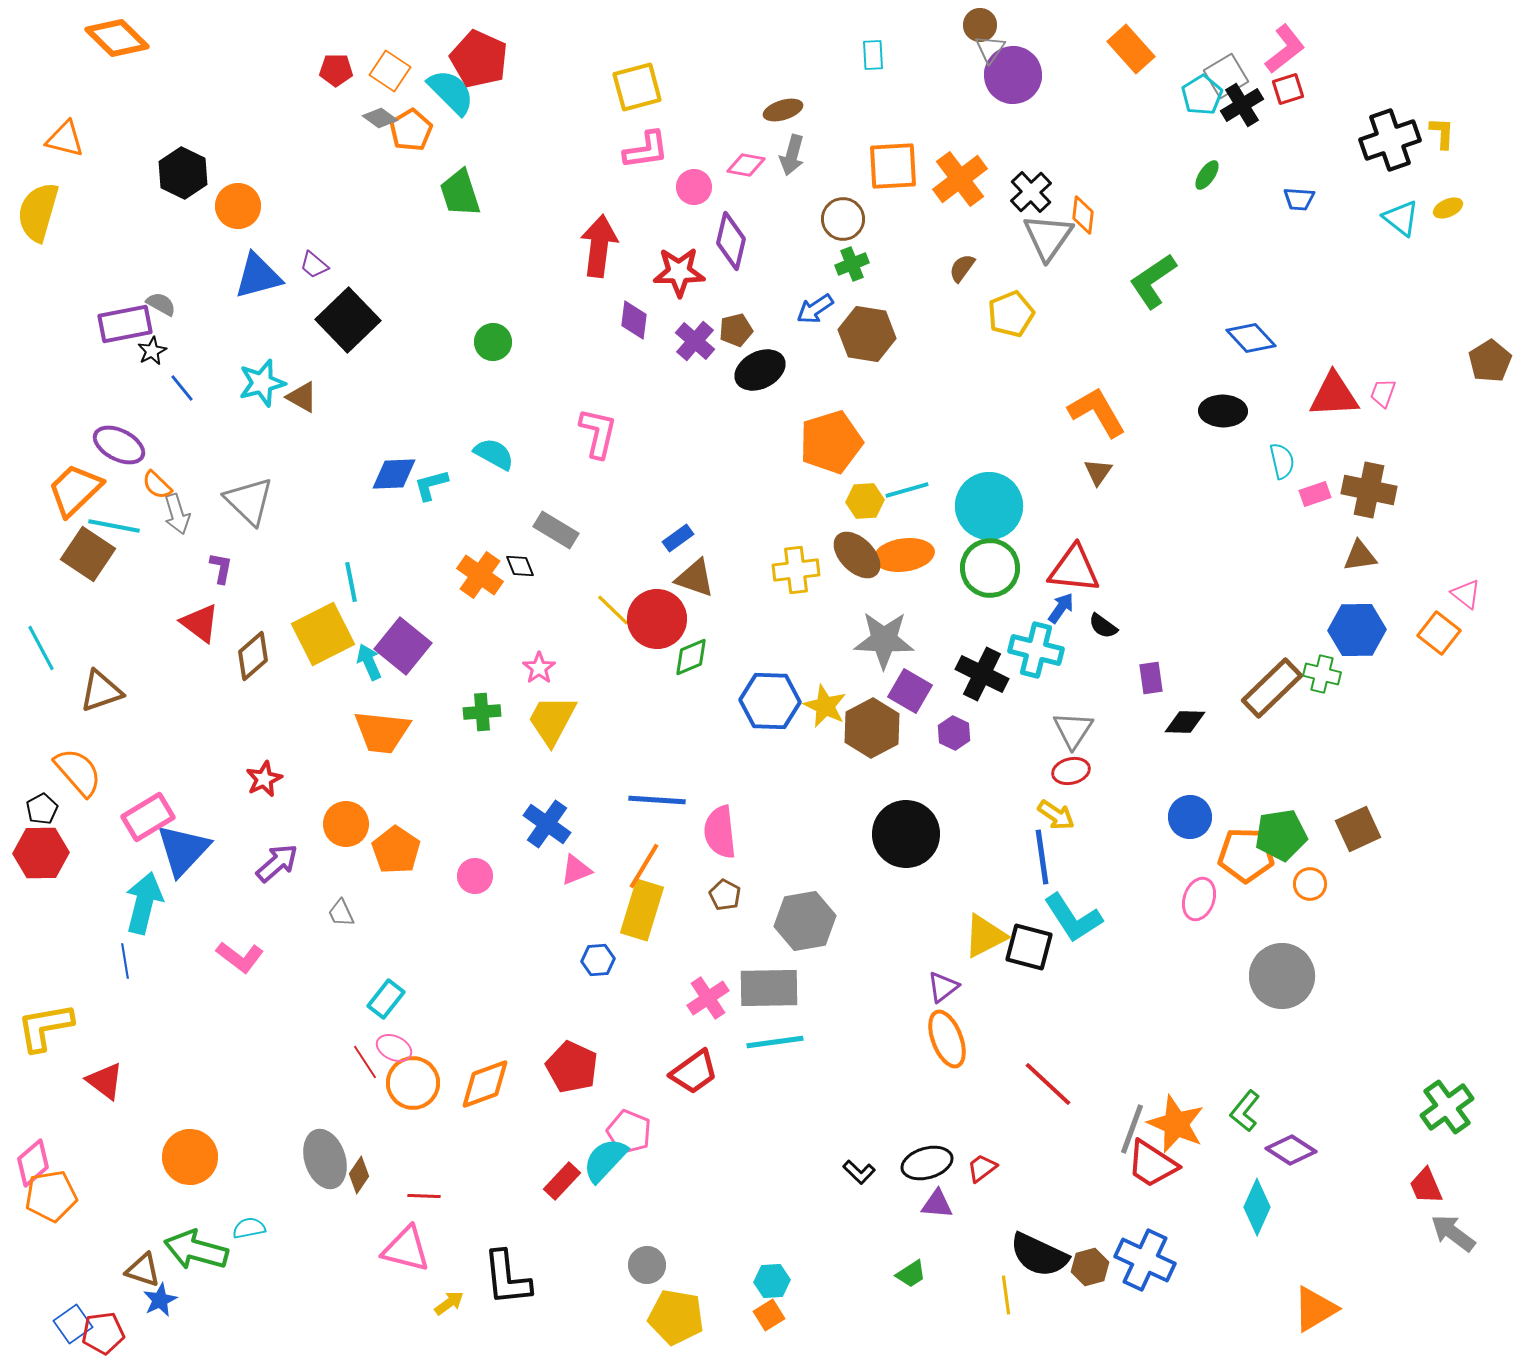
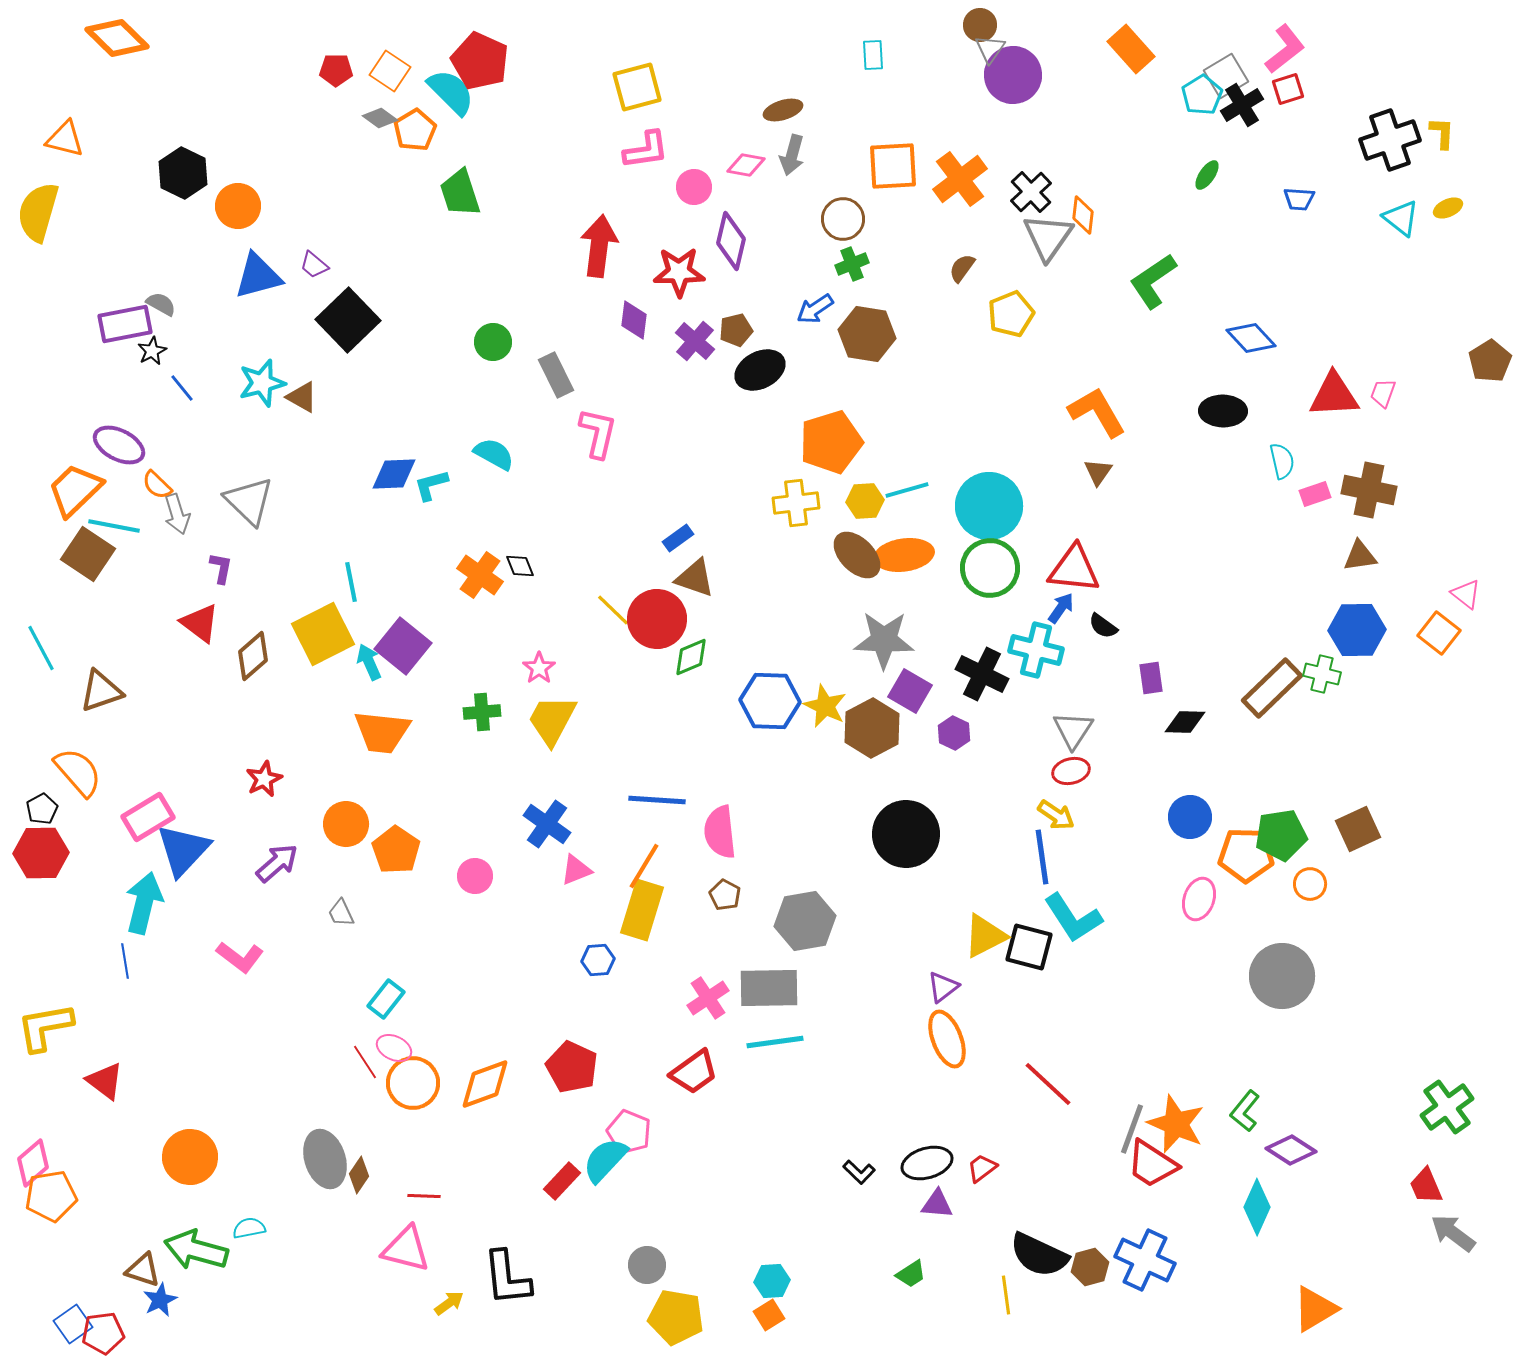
red pentagon at (479, 59): moved 1 px right, 2 px down
orange pentagon at (411, 130): moved 4 px right
gray rectangle at (556, 530): moved 155 px up; rotated 33 degrees clockwise
yellow cross at (796, 570): moved 67 px up
